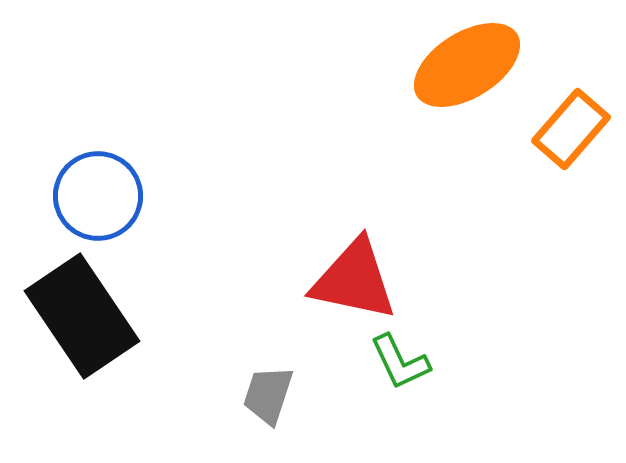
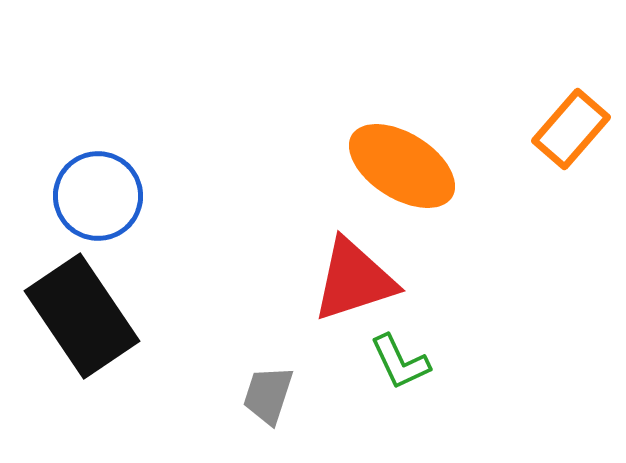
orange ellipse: moved 65 px left, 101 px down; rotated 64 degrees clockwise
red triangle: rotated 30 degrees counterclockwise
